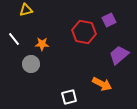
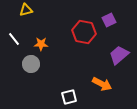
orange star: moved 1 px left
